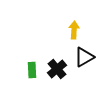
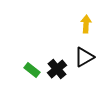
yellow arrow: moved 12 px right, 6 px up
green rectangle: rotated 49 degrees counterclockwise
